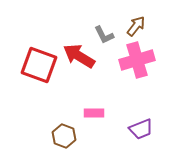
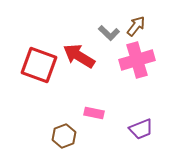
gray L-shape: moved 5 px right, 2 px up; rotated 20 degrees counterclockwise
pink rectangle: rotated 12 degrees clockwise
brown hexagon: rotated 20 degrees clockwise
